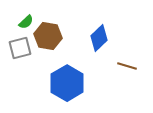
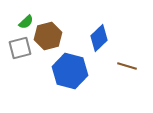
brown hexagon: rotated 24 degrees counterclockwise
blue hexagon: moved 3 px right, 12 px up; rotated 16 degrees counterclockwise
